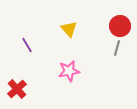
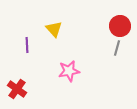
yellow triangle: moved 15 px left
purple line: rotated 28 degrees clockwise
red cross: rotated 12 degrees counterclockwise
